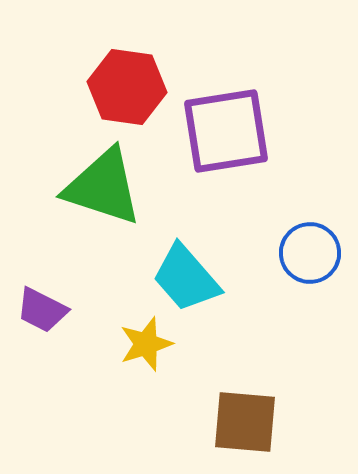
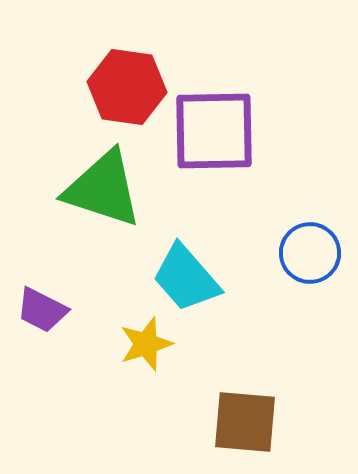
purple square: moved 12 px left; rotated 8 degrees clockwise
green triangle: moved 2 px down
